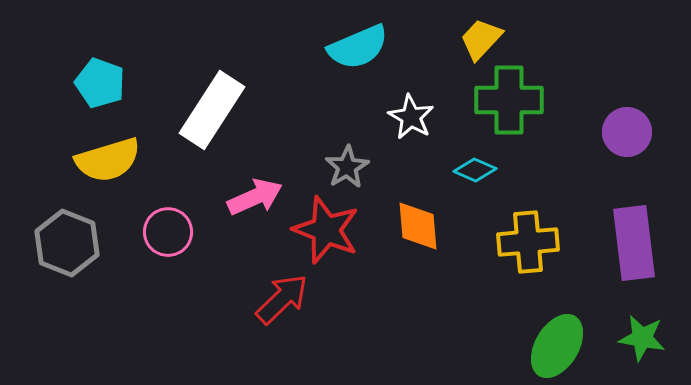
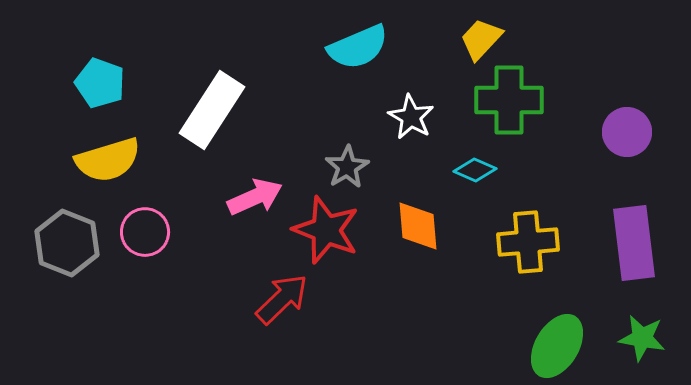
pink circle: moved 23 px left
